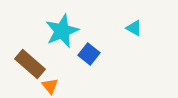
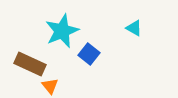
brown rectangle: rotated 16 degrees counterclockwise
